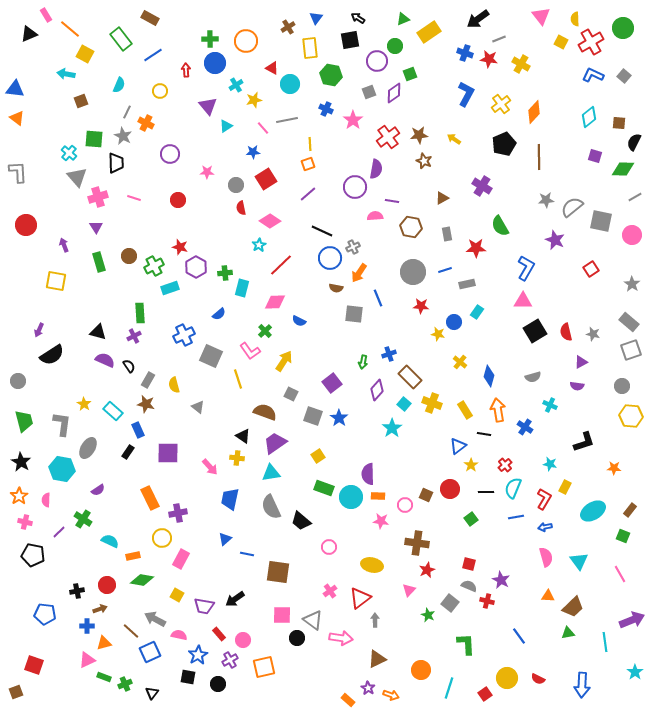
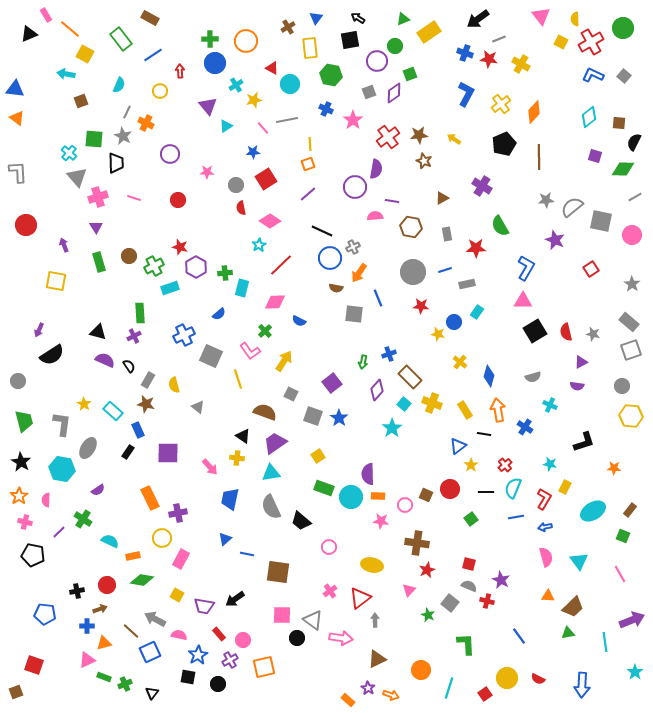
red arrow at (186, 70): moved 6 px left, 1 px down
